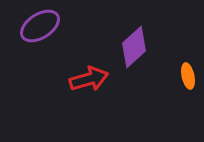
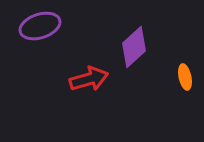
purple ellipse: rotated 15 degrees clockwise
orange ellipse: moved 3 px left, 1 px down
